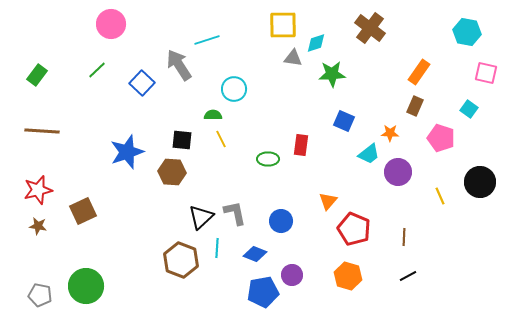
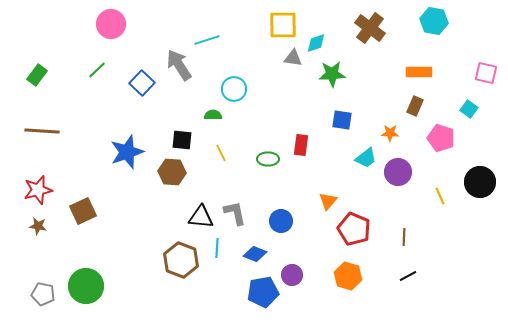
cyan hexagon at (467, 32): moved 33 px left, 11 px up
orange rectangle at (419, 72): rotated 55 degrees clockwise
blue square at (344, 121): moved 2 px left, 1 px up; rotated 15 degrees counterclockwise
yellow line at (221, 139): moved 14 px down
cyan trapezoid at (369, 154): moved 3 px left, 4 px down
black triangle at (201, 217): rotated 48 degrees clockwise
gray pentagon at (40, 295): moved 3 px right, 1 px up
